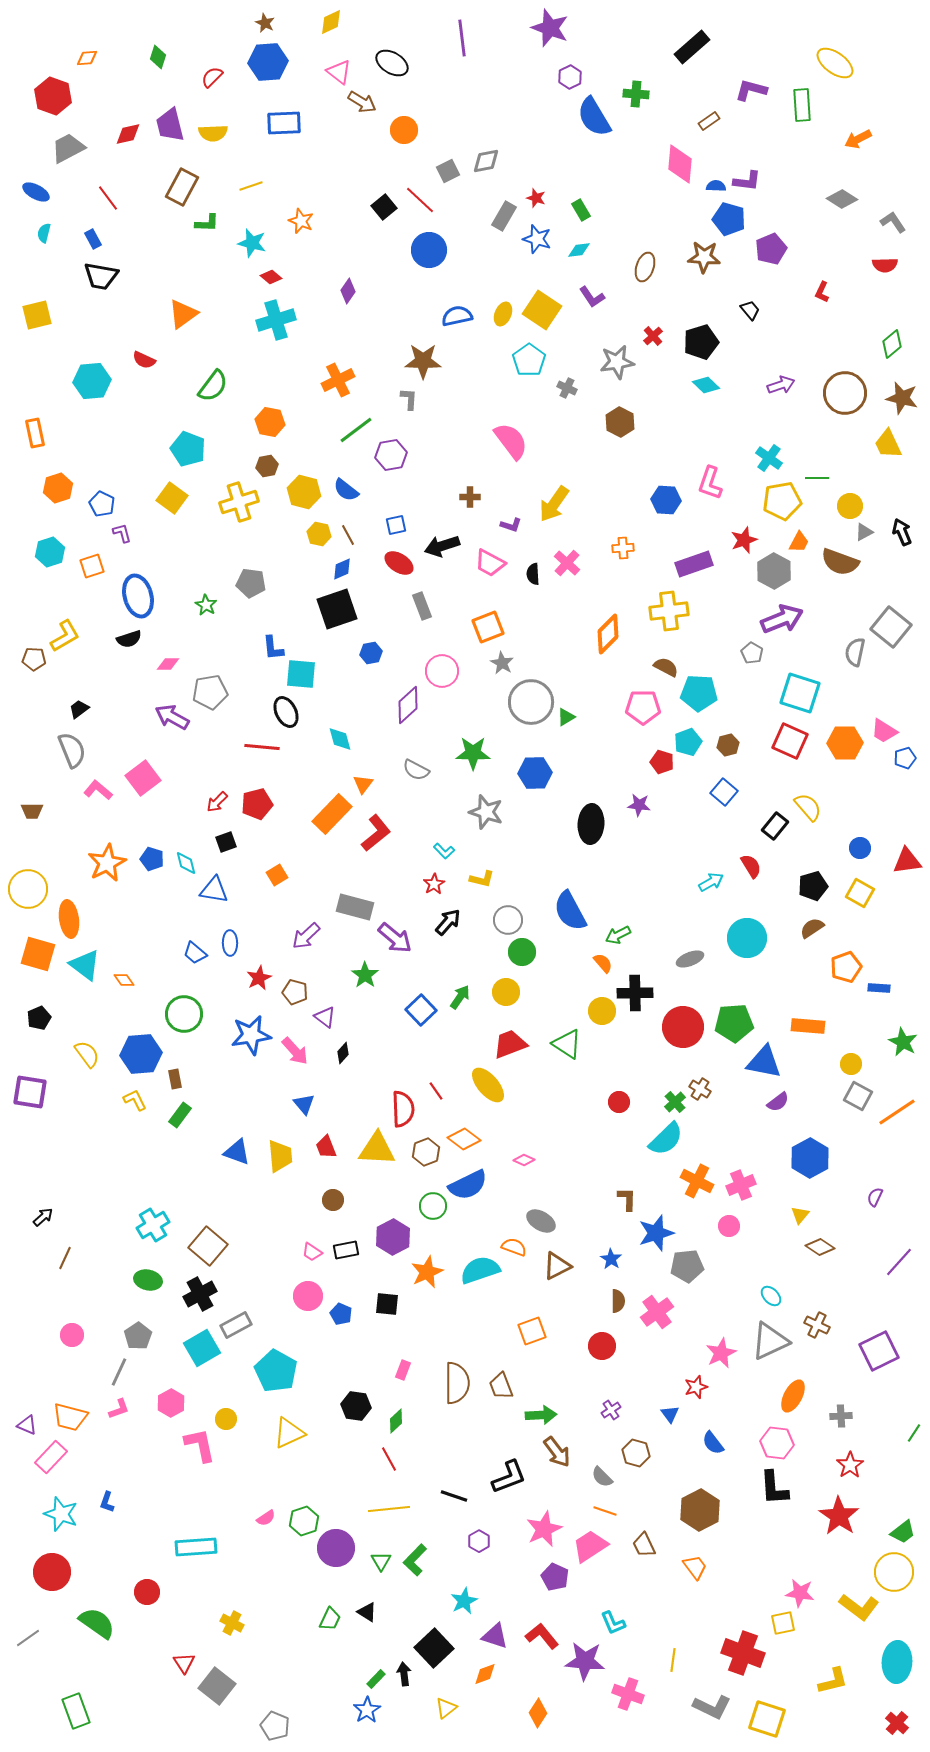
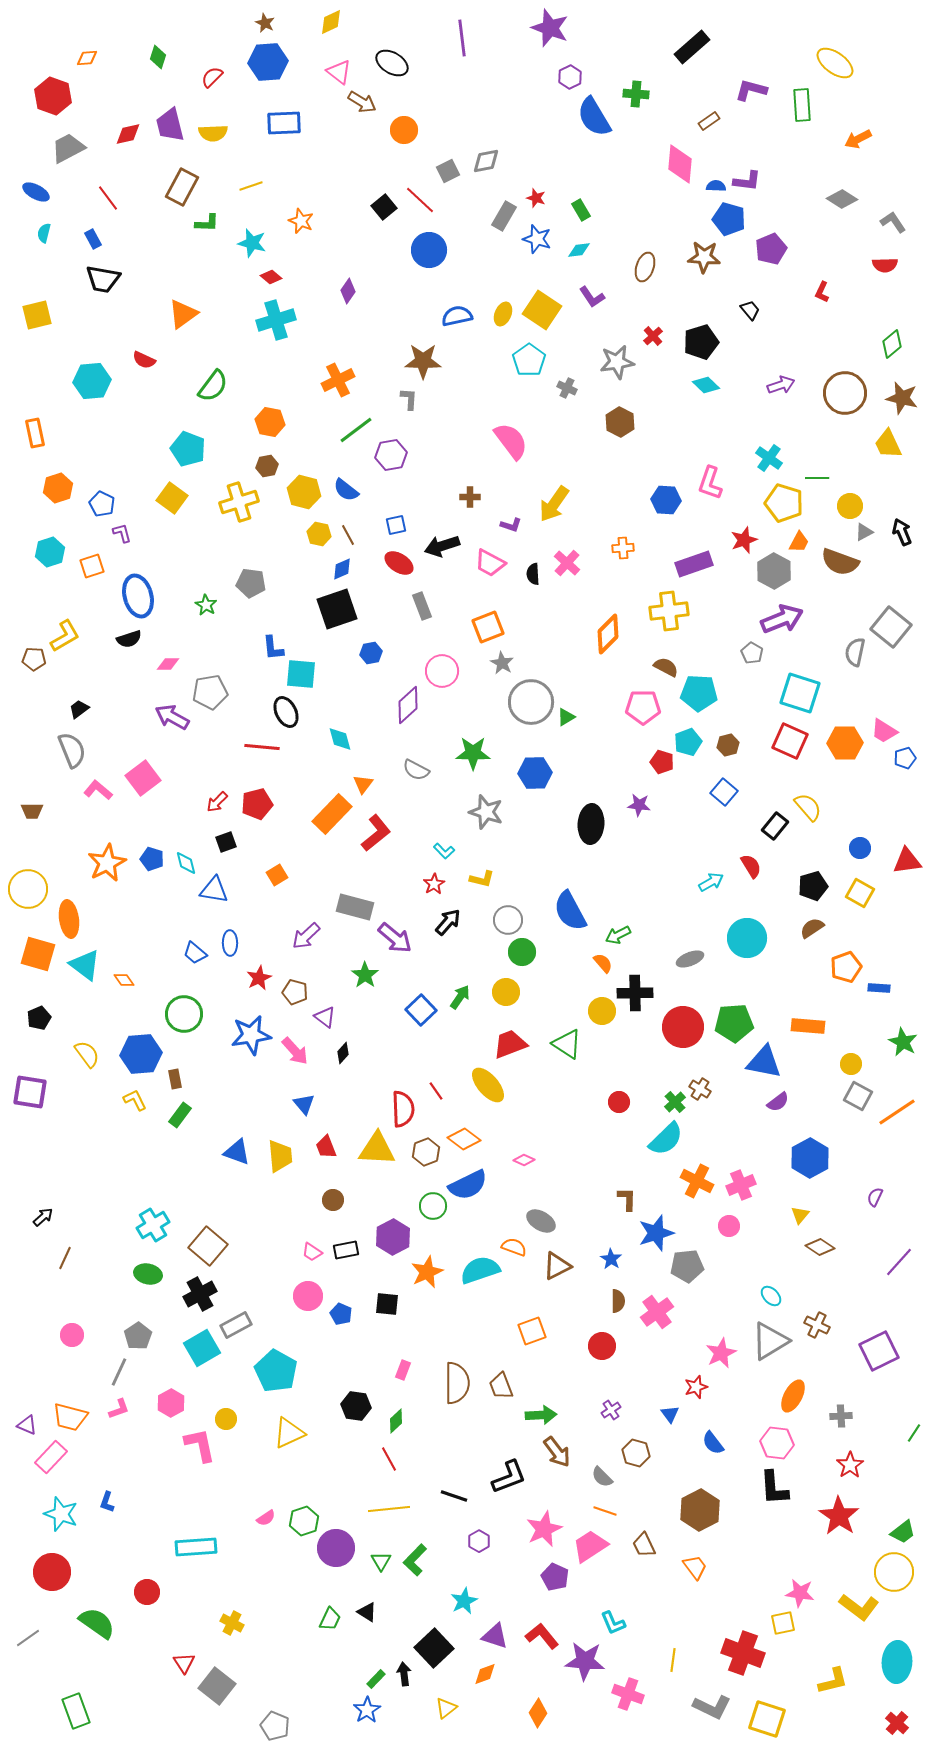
black trapezoid at (101, 276): moved 2 px right, 3 px down
yellow pentagon at (782, 501): moved 2 px right, 2 px down; rotated 27 degrees clockwise
green ellipse at (148, 1280): moved 6 px up
gray triangle at (770, 1341): rotated 6 degrees counterclockwise
